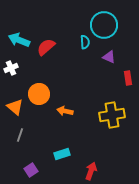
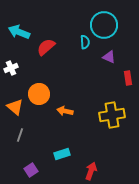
cyan arrow: moved 8 px up
